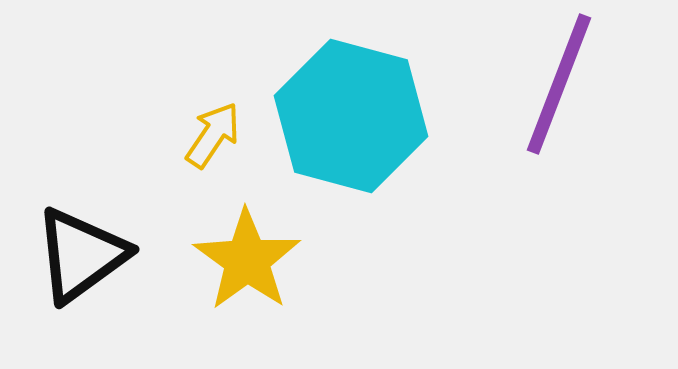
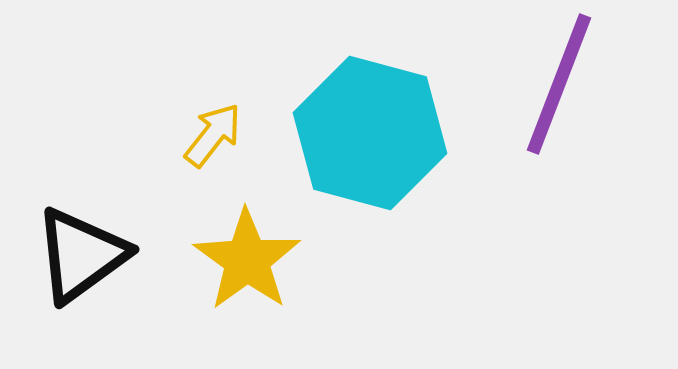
cyan hexagon: moved 19 px right, 17 px down
yellow arrow: rotated 4 degrees clockwise
